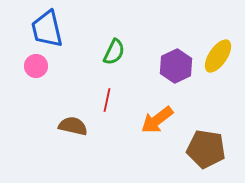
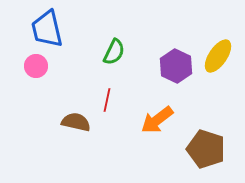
purple hexagon: rotated 8 degrees counterclockwise
brown semicircle: moved 3 px right, 4 px up
brown pentagon: rotated 9 degrees clockwise
